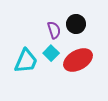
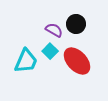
purple semicircle: rotated 42 degrees counterclockwise
cyan square: moved 1 px left, 2 px up
red ellipse: moved 1 px left, 1 px down; rotated 76 degrees clockwise
